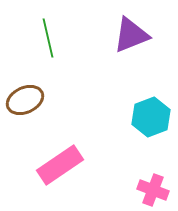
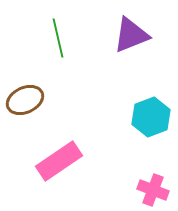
green line: moved 10 px right
pink rectangle: moved 1 px left, 4 px up
